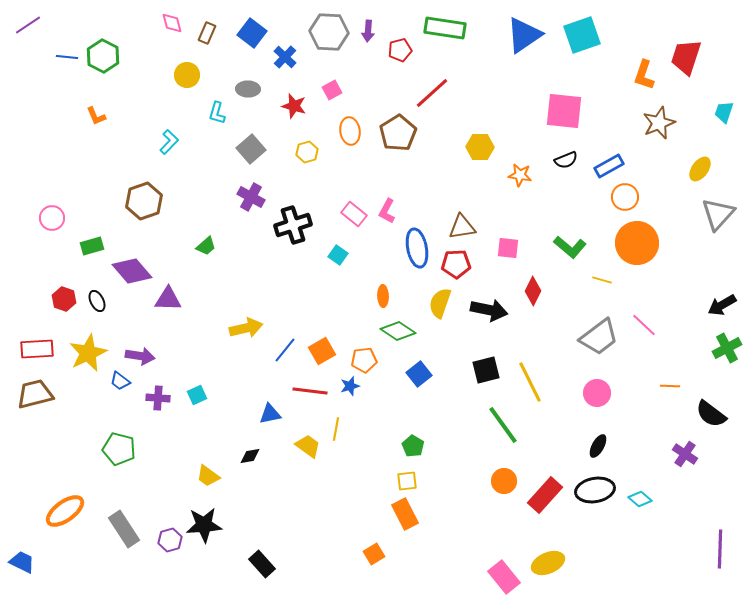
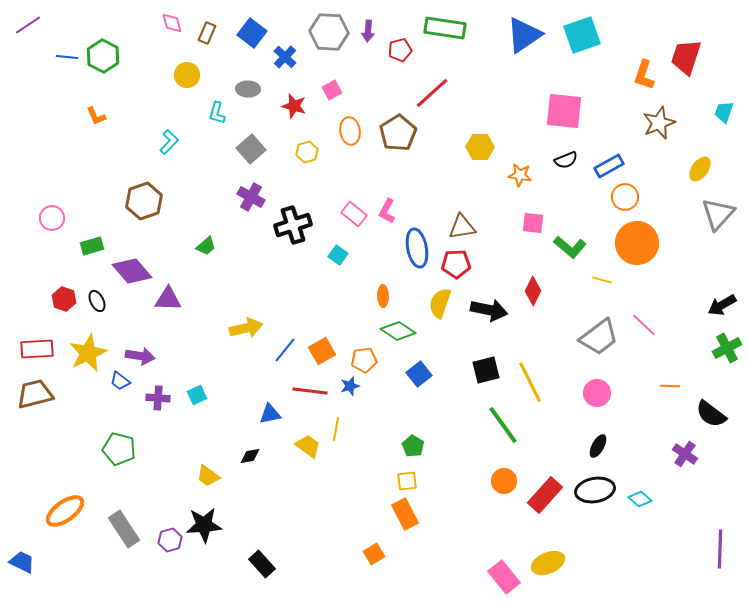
pink square at (508, 248): moved 25 px right, 25 px up
